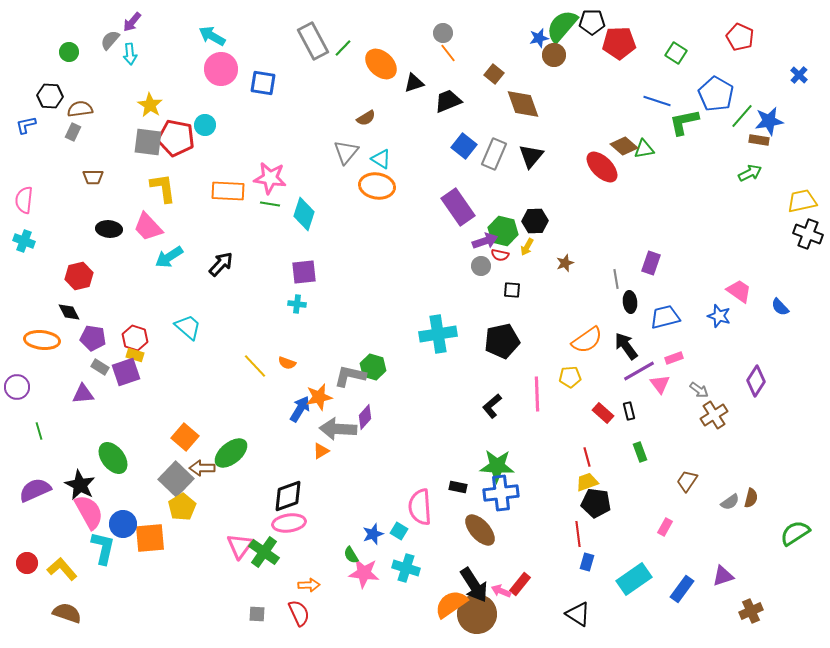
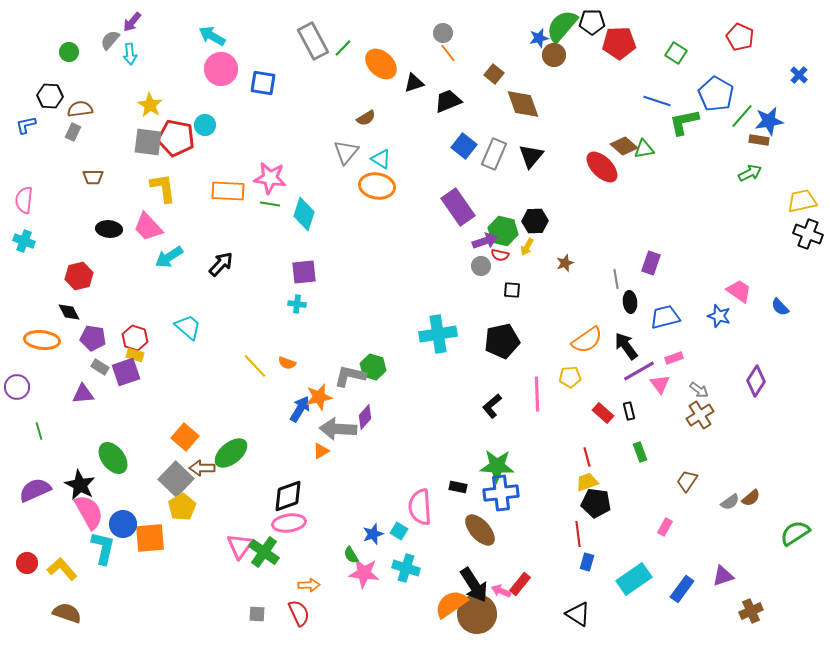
brown cross at (714, 415): moved 14 px left
brown semicircle at (751, 498): rotated 36 degrees clockwise
